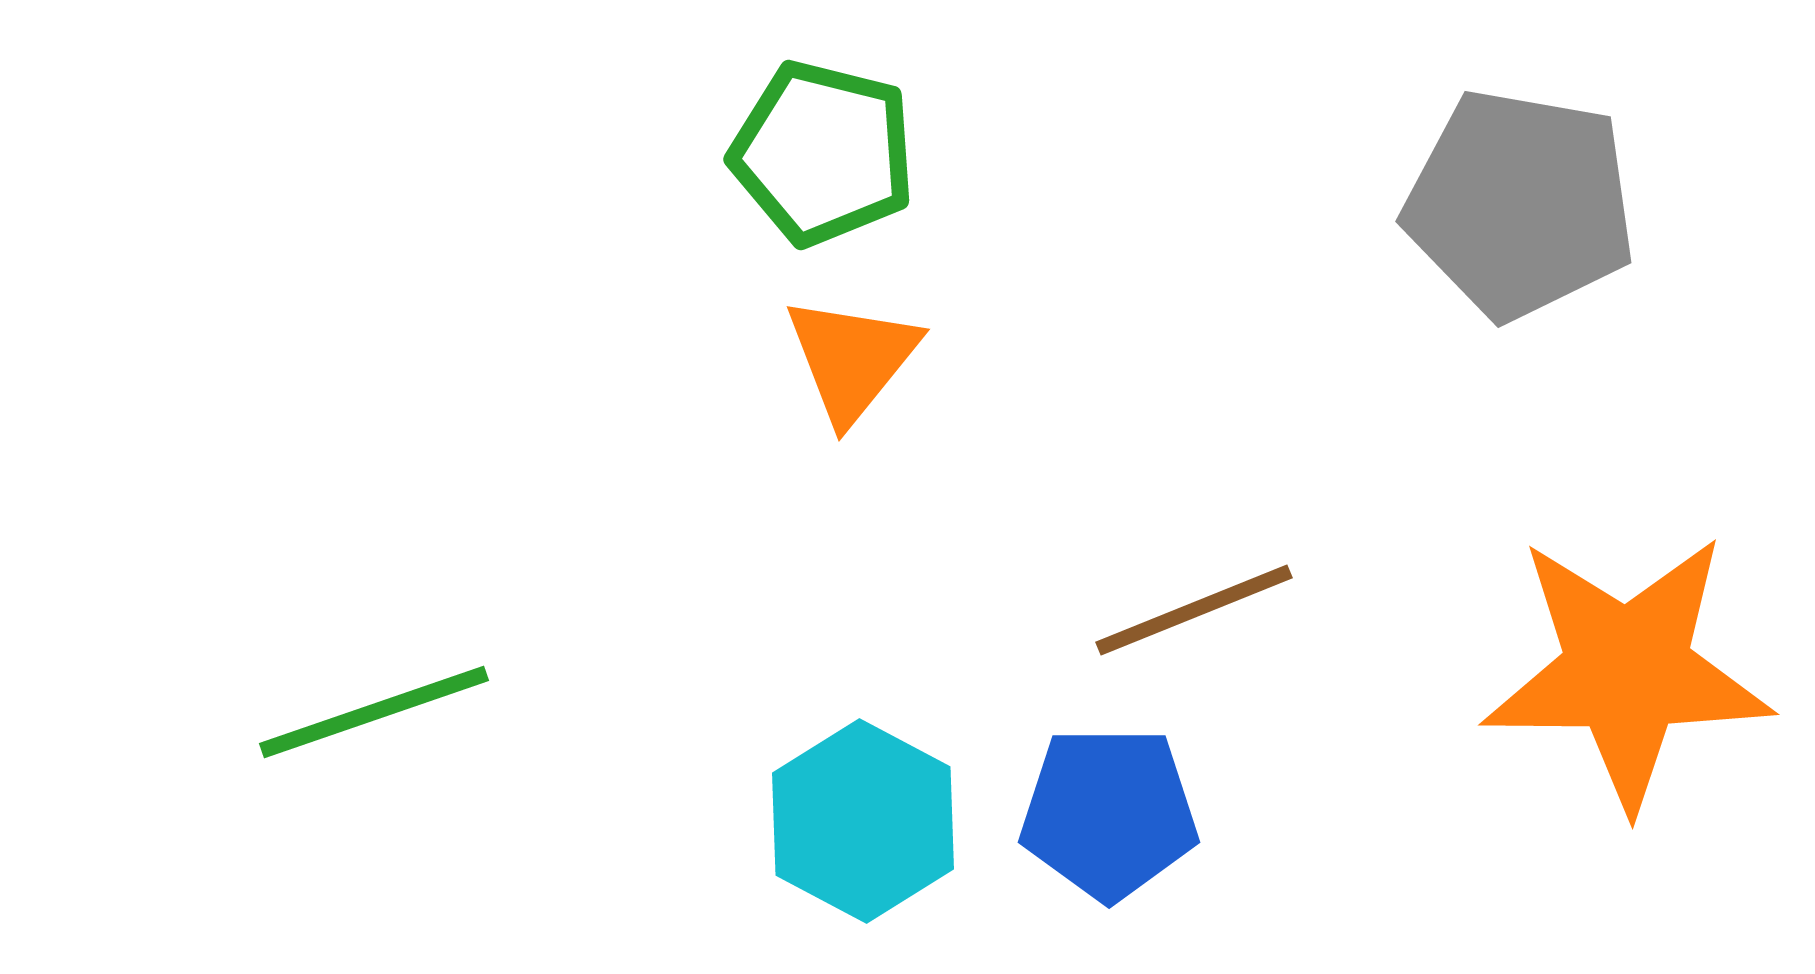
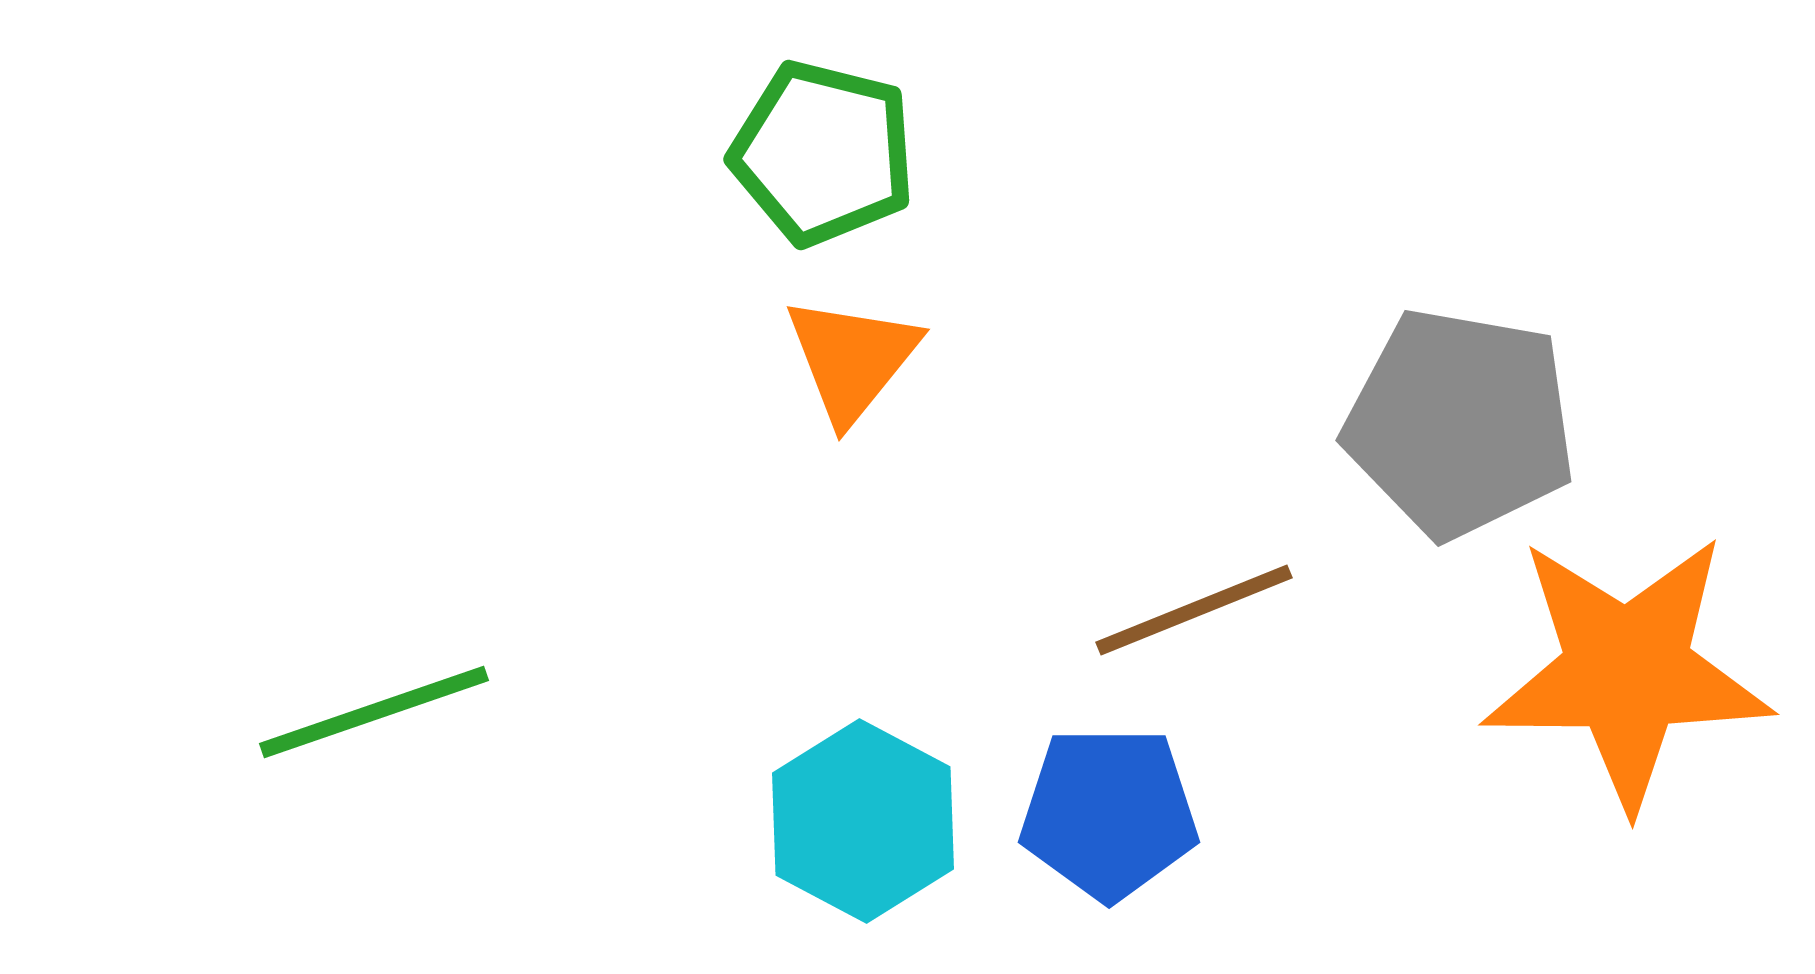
gray pentagon: moved 60 px left, 219 px down
